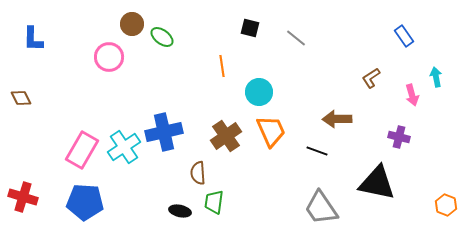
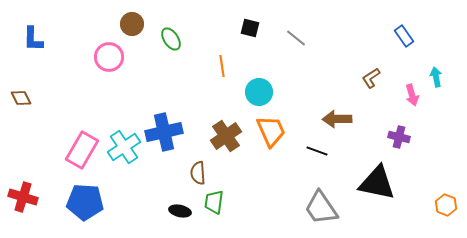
green ellipse: moved 9 px right, 2 px down; rotated 20 degrees clockwise
